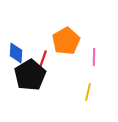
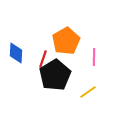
black pentagon: moved 25 px right
yellow line: rotated 42 degrees clockwise
